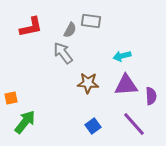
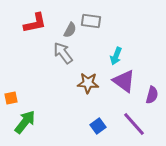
red L-shape: moved 4 px right, 4 px up
cyan arrow: moved 6 px left; rotated 54 degrees counterclockwise
purple triangle: moved 2 px left, 4 px up; rotated 40 degrees clockwise
purple semicircle: moved 1 px right, 1 px up; rotated 18 degrees clockwise
blue square: moved 5 px right
